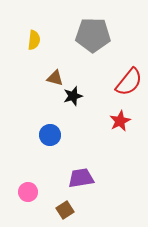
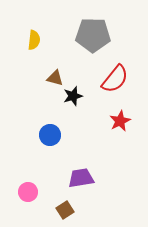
red semicircle: moved 14 px left, 3 px up
